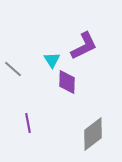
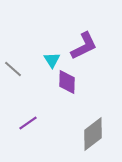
purple line: rotated 66 degrees clockwise
